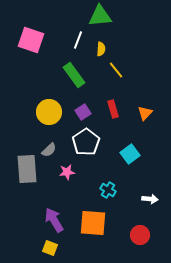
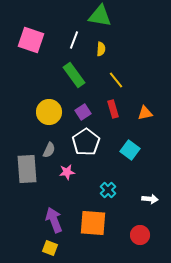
green triangle: rotated 15 degrees clockwise
white line: moved 4 px left
yellow line: moved 10 px down
orange triangle: rotated 35 degrees clockwise
gray semicircle: rotated 21 degrees counterclockwise
cyan square: moved 4 px up; rotated 18 degrees counterclockwise
cyan cross: rotated 14 degrees clockwise
purple arrow: rotated 10 degrees clockwise
